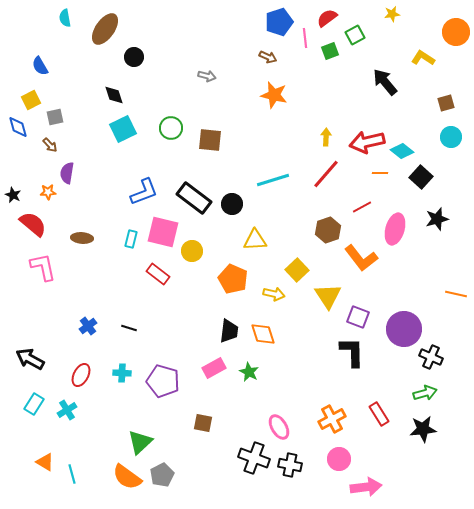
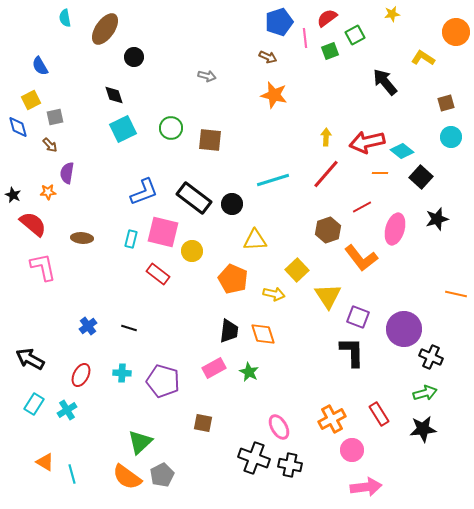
pink circle at (339, 459): moved 13 px right, 9 px up
